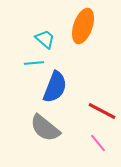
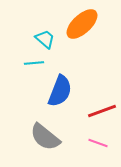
orange ellipse: moved 1 px left, 2 px up; rotated 28 degrees clockwise
blue semicircle: moved 5 px right, 4 px down
red line: rotated 48 degrees counterclockwise
gray semicircle: moved 9 px down
pink line: rotated 30 degrees counterclockwise
